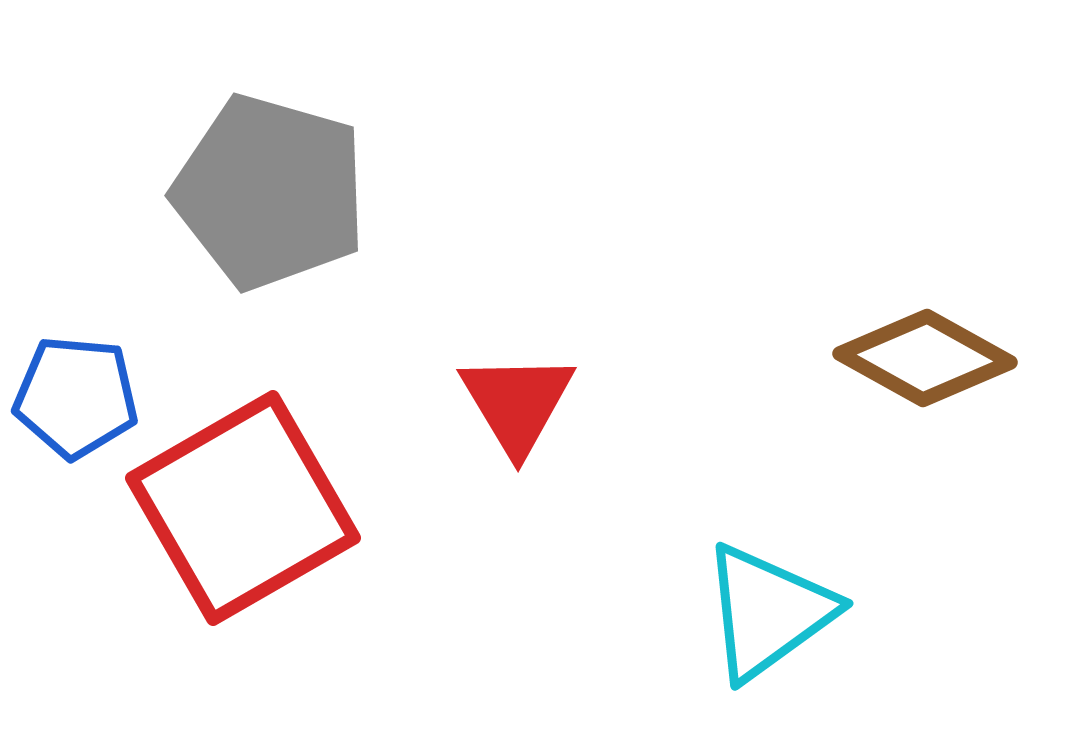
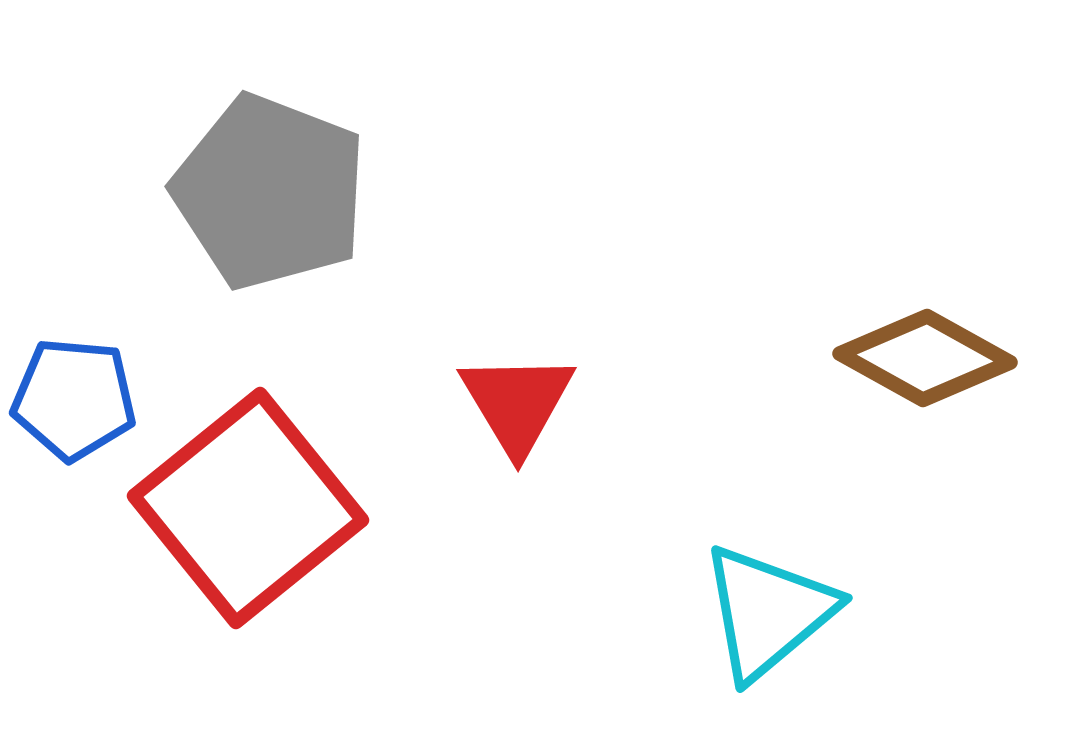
gray pentagon: rotated 5 degrees clockwise
blue pentagon: moved 2 px left, 2 px down
red square: moved 5 px right; rotated 9 degrees counterclockwise
cyan triangle: rotated 4 degrees counterclockwise
